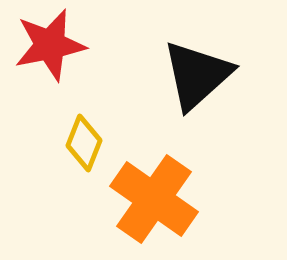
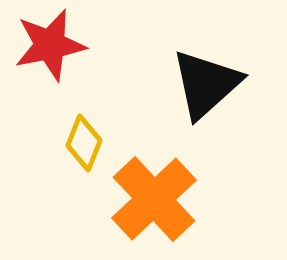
black triangle: moved 9 px right, 9 px down
orange cross: rotated 12 degrees clockwise
